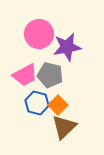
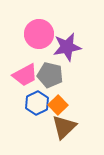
blue hexagon: rotated 20 degrees clockwise
